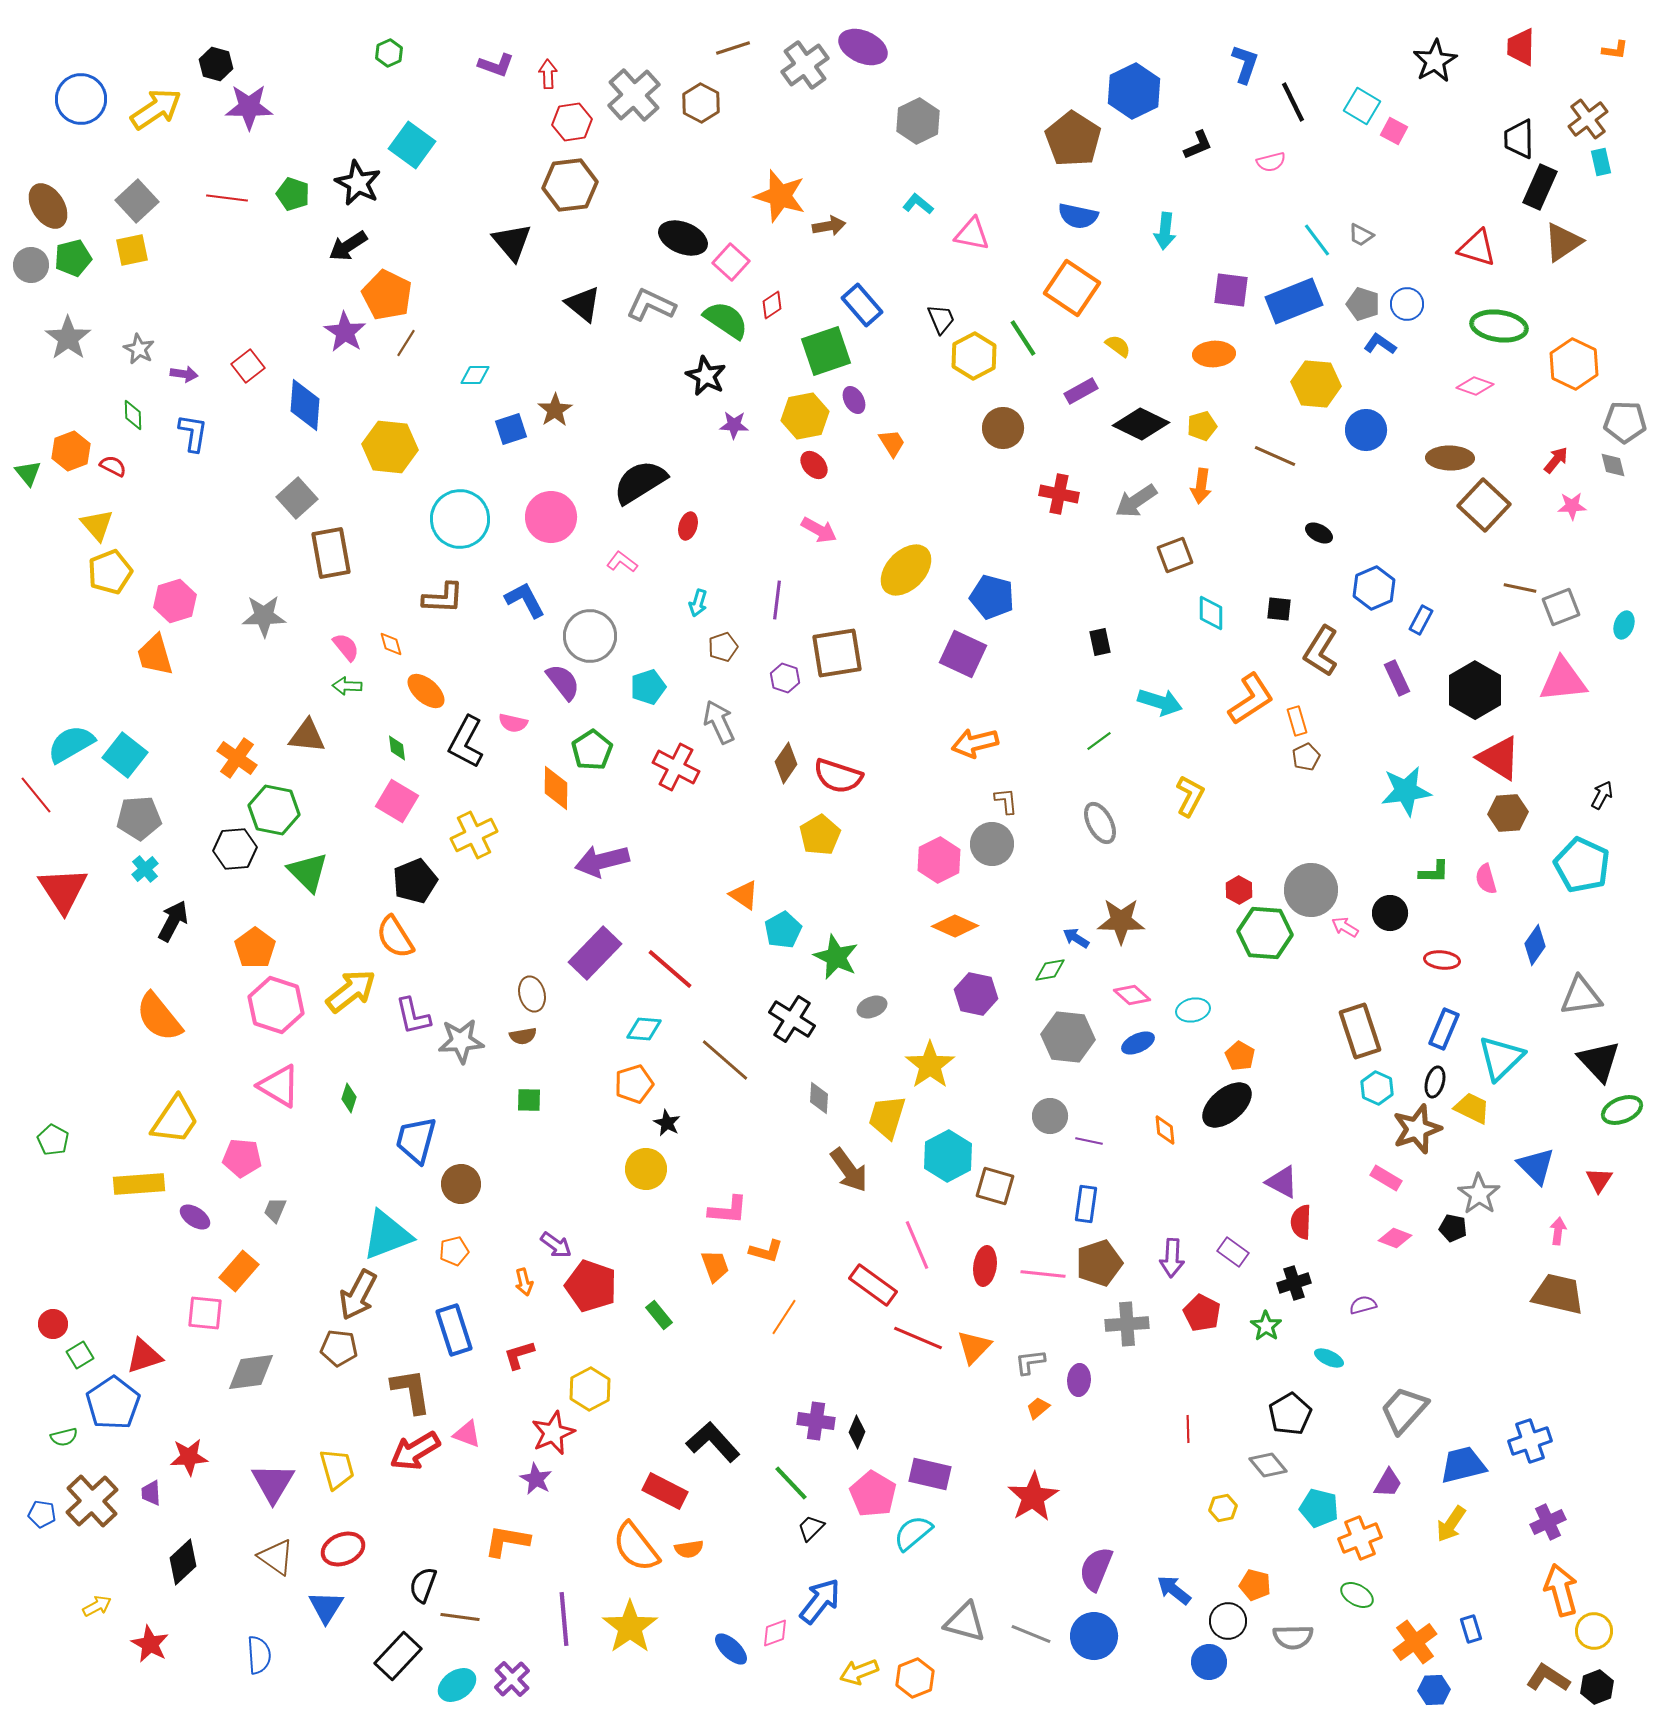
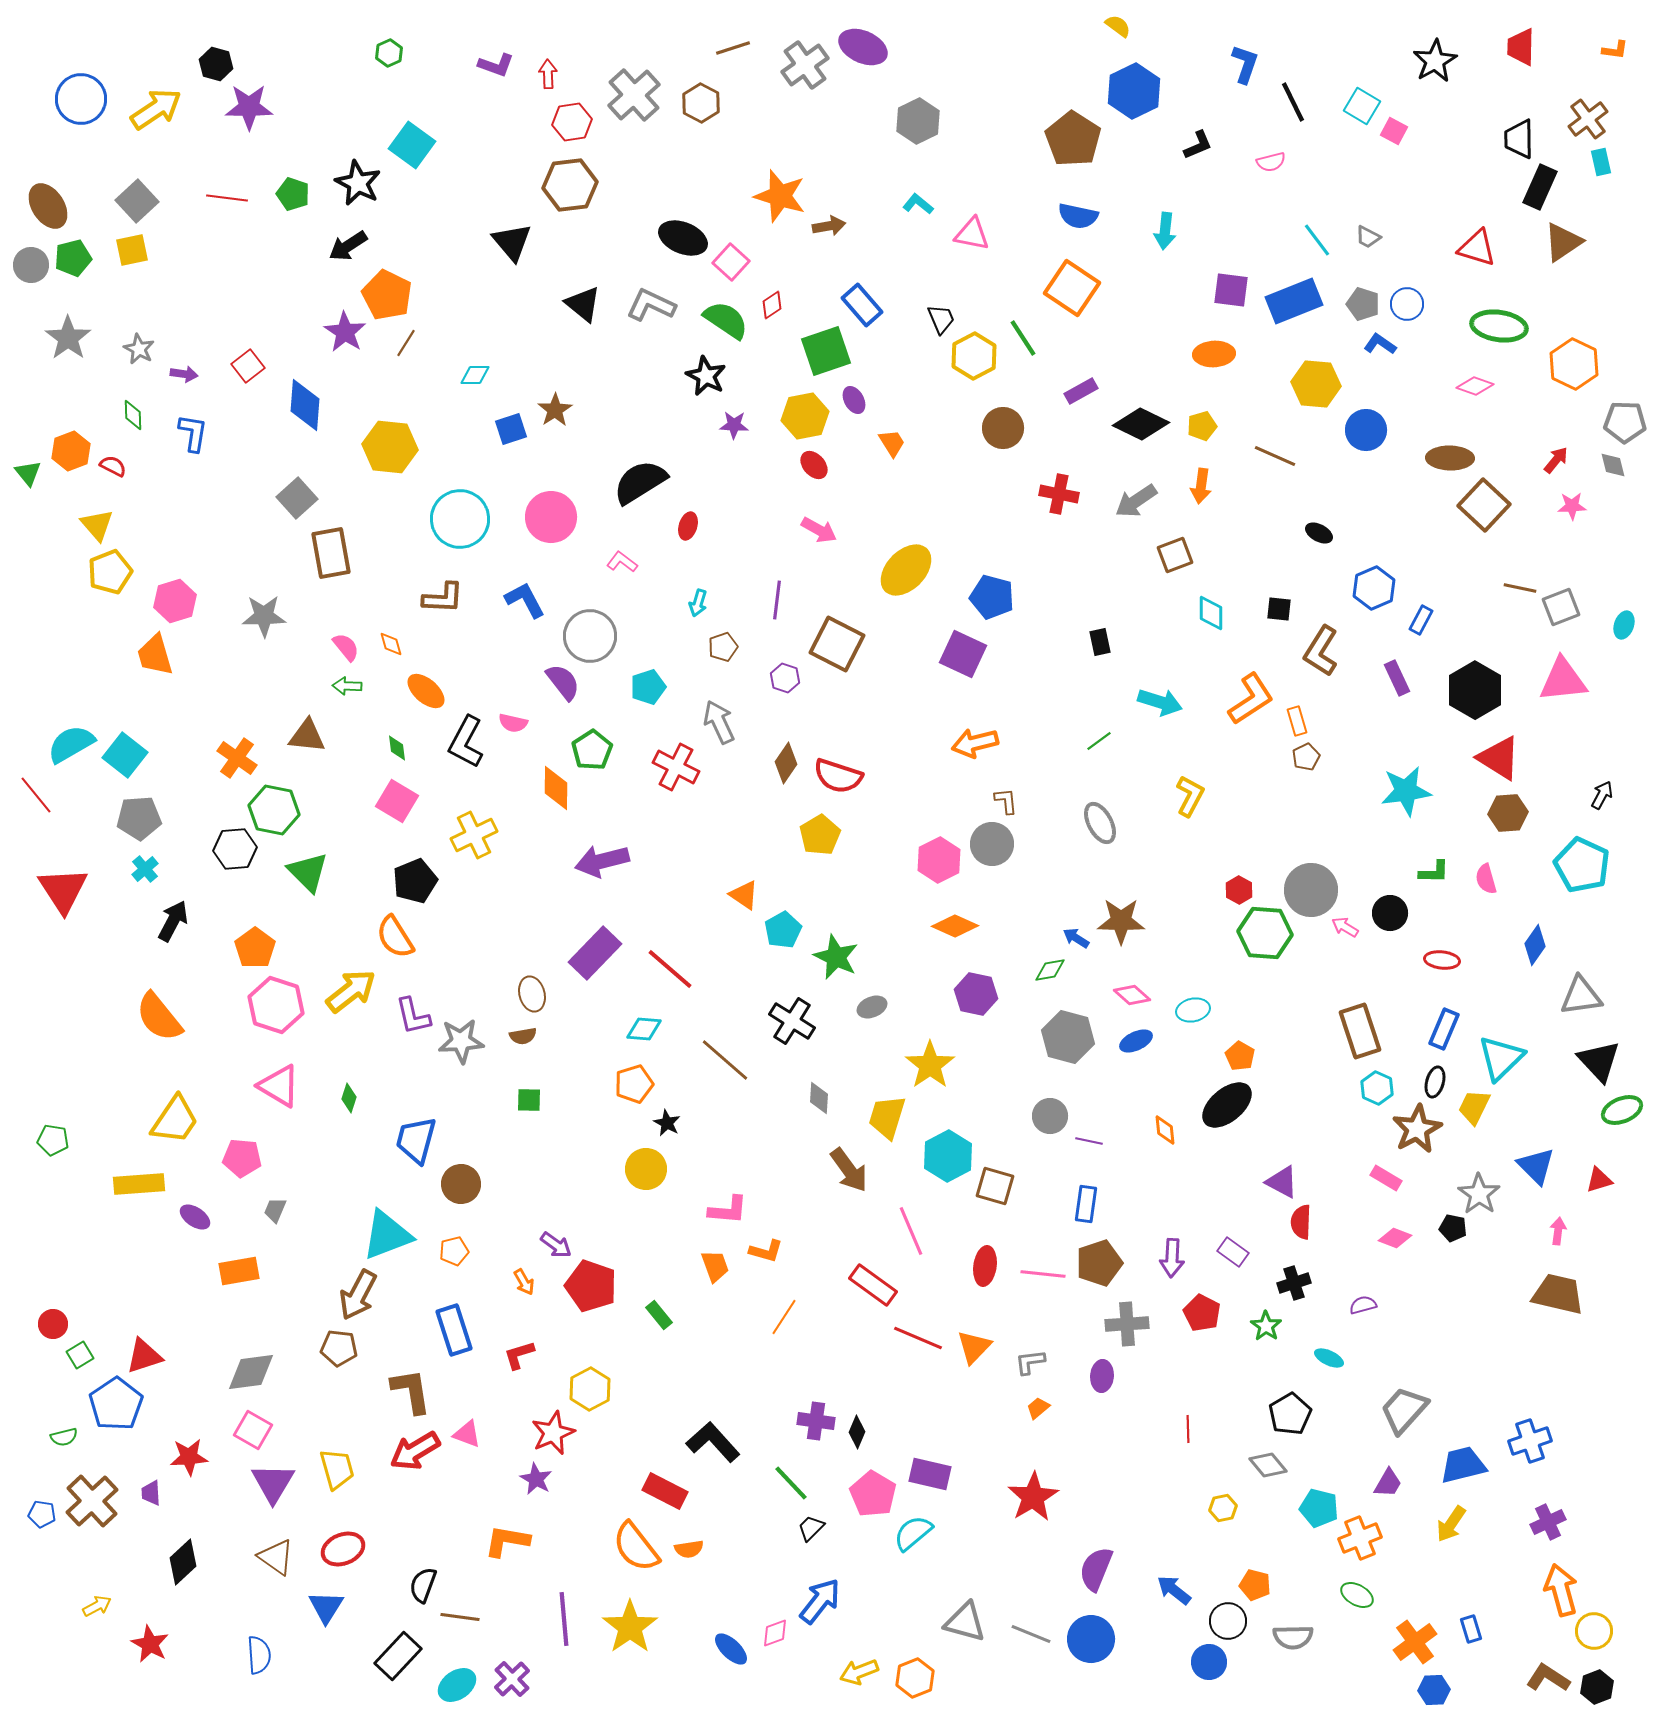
gray trapezoid at (1361, 235): moved 7 px right, 2 px down
yellow semicircle at (1118, 346): moved 320 px up
brown square at (837, 653): moved 9 px up; rotated 36 degrees clockwise
black cross at (792, 1019): moved 2 px down
gray hexagon at (1068, 1037): rotated 9 degrees clockwise
blue ellipse at (1138, 1043): moved 2 px left, 2 px up
yellow trapezoid at (1472, 1108): moved 2 px right, 1 px up; rotated 90 degrees counterclockwise
brown star at (1417, 1129): rotated 9 degrees counterclockwise
green pentagon at (53, 1140): rotated 20 degrees counterclockwise
red triangle at (1599, 1180): rotated 40 degrees clockwise
pink line at (917, 1245): moved 6 px left, 14 px up
orange rectangle at (239, 1271): rotated 39 degrees clockwise
orange arrow at (524, 1282): rotated 16 degrees counterclockwise
pink square at (205, 1313): moved 48 px right, 117 px down; rotated 24 degrees clockwise
purple ellipse at (1079, 1380): moved 23 px right, 4 px up
blue pentagon at (113, 1403): moved 3 px right, 1 px down
blue circle at (1094, 1636): moved 3 px left, 3 px down
